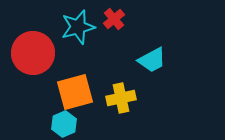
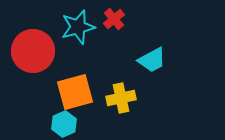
red circle: moved 2 px up
